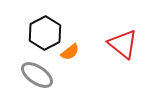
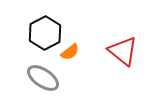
red triangle: moved 7 px down
gray ellipse: moved 6 px right, 3 px down
